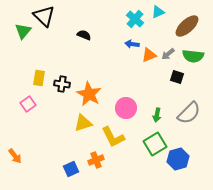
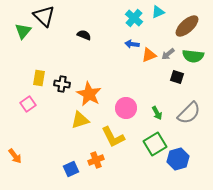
cyan cross: moved 1 px left, 1 px up
green arrow: moved 2 px up; rotated 40 degrees counterclockwise
yellow triangle: moved 3 px left, 3 px up
